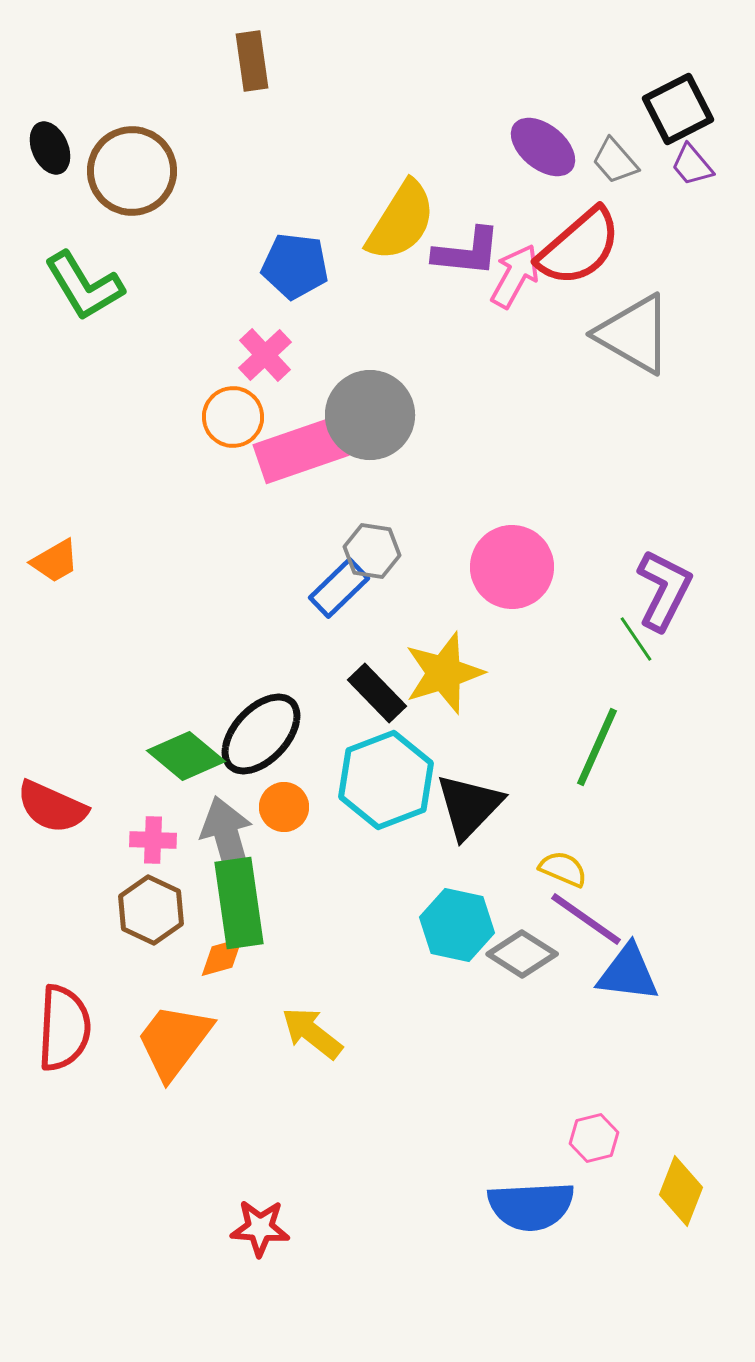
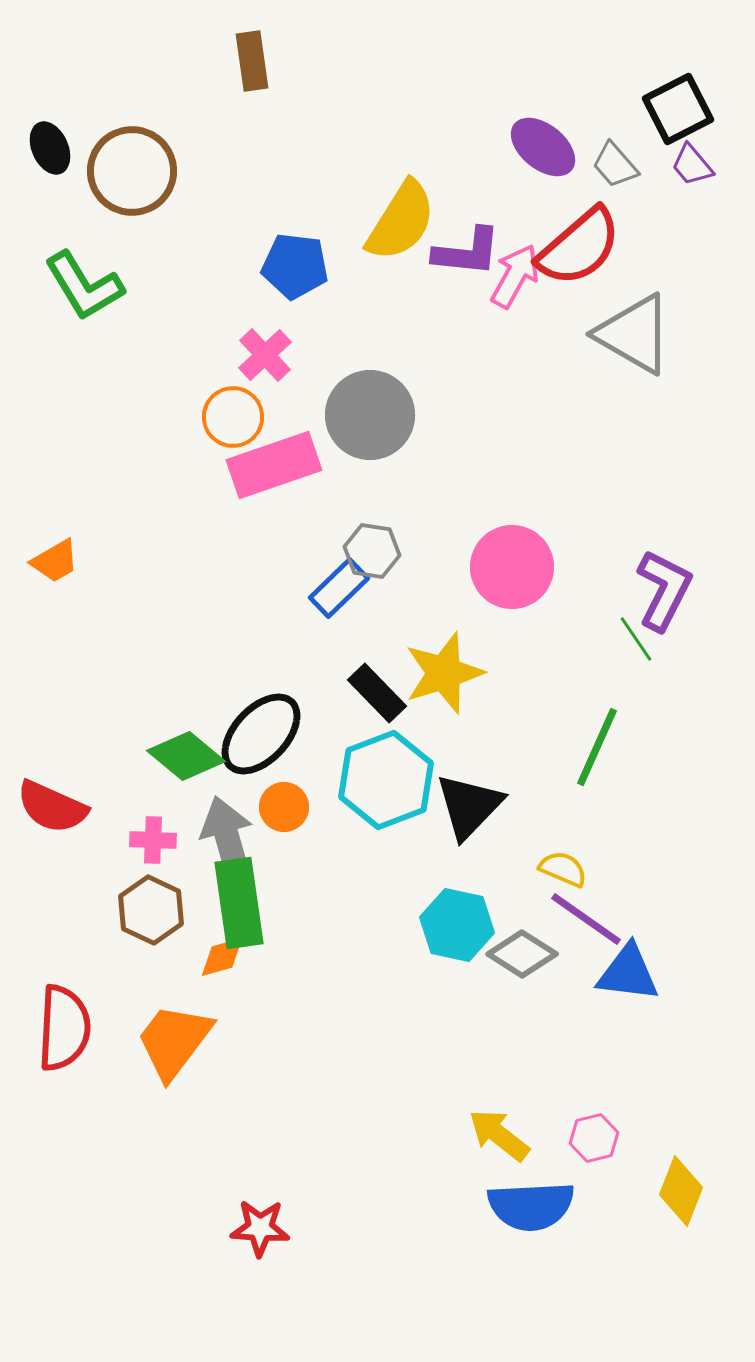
gray trapezoid at (615, 161): moved 4 px down
pink rectangle at (301, 450): moved 27 px left, 15 px down
yellow arrow at (312, 1033): moved 187 px right, 102 px down
